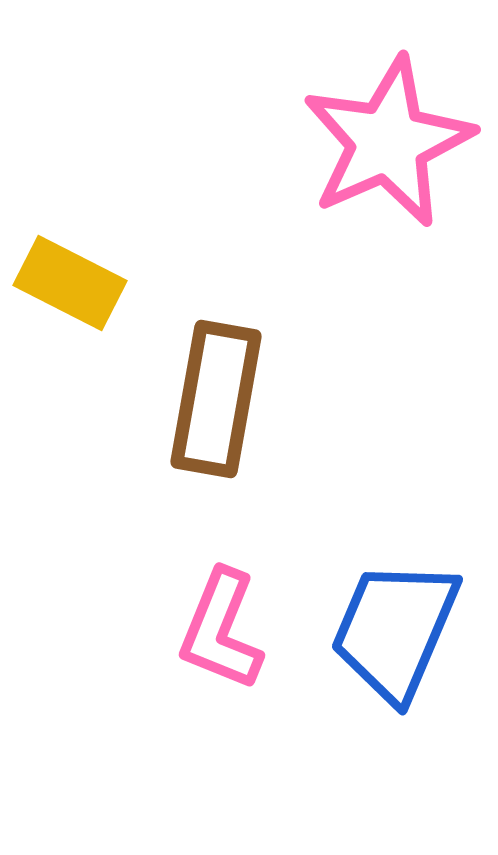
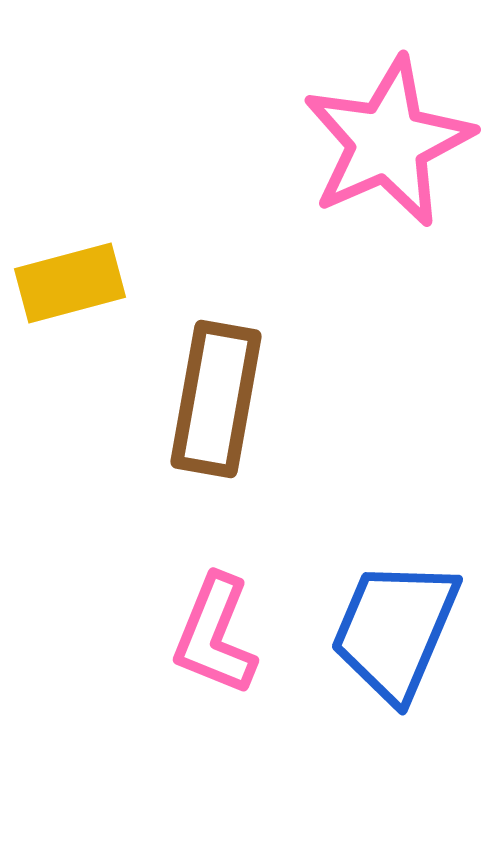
yellow rectangle: rotated 42 degrees counterclockwise
pink L-shape: moved 6 px left, 5 px down
